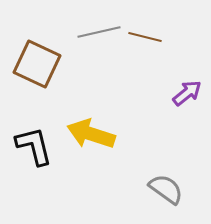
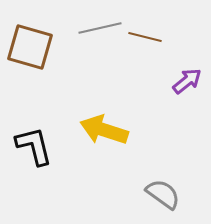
gray line: moved 1 px right, 4 px up
brown square: moved 7 px left, 17 px up; rotated 9 degrees counterclockwise
purple arrow: moved 12 px up
yellow arrow: moved 13 px right, 4 px up
gray semicircle: moved 3 px left, 5 px down
